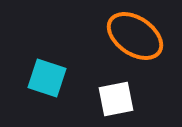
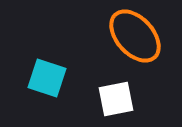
orange ellipse: rotated 14 degrees clockwise
